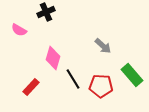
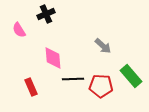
black cross: moved 2 px down
pink semicircle: rotated 28 degrees clockwise
pink diamond: rotated 20 degrees counterclockwise
green rectangle: moved 1 px left, 1 px down
black line: rotated 60 degrees counterclockwise
red rectangle: rotated 66 degrees counterclockwise
